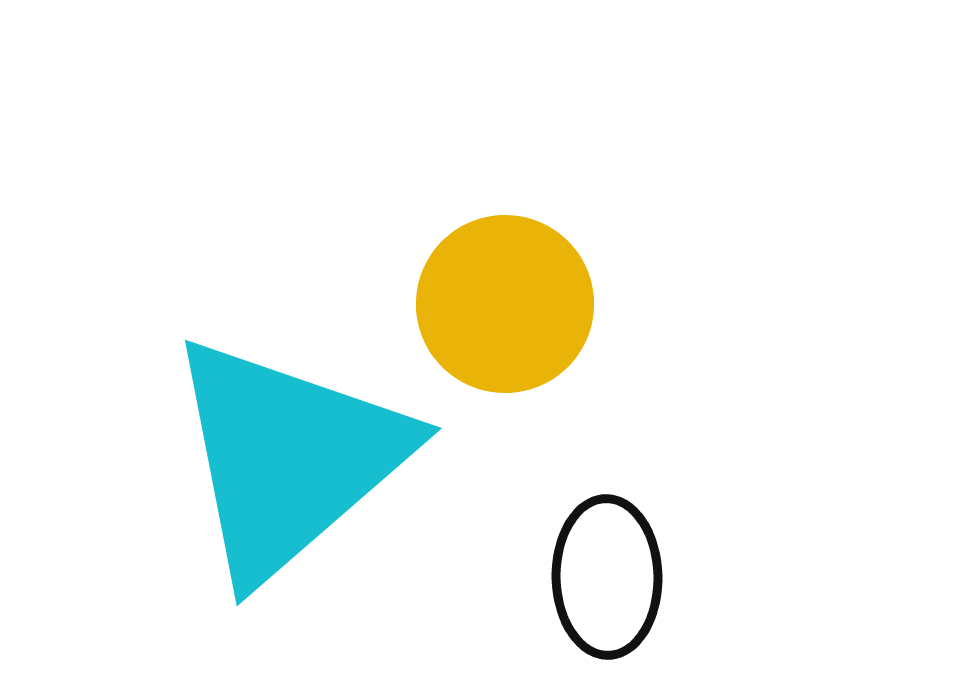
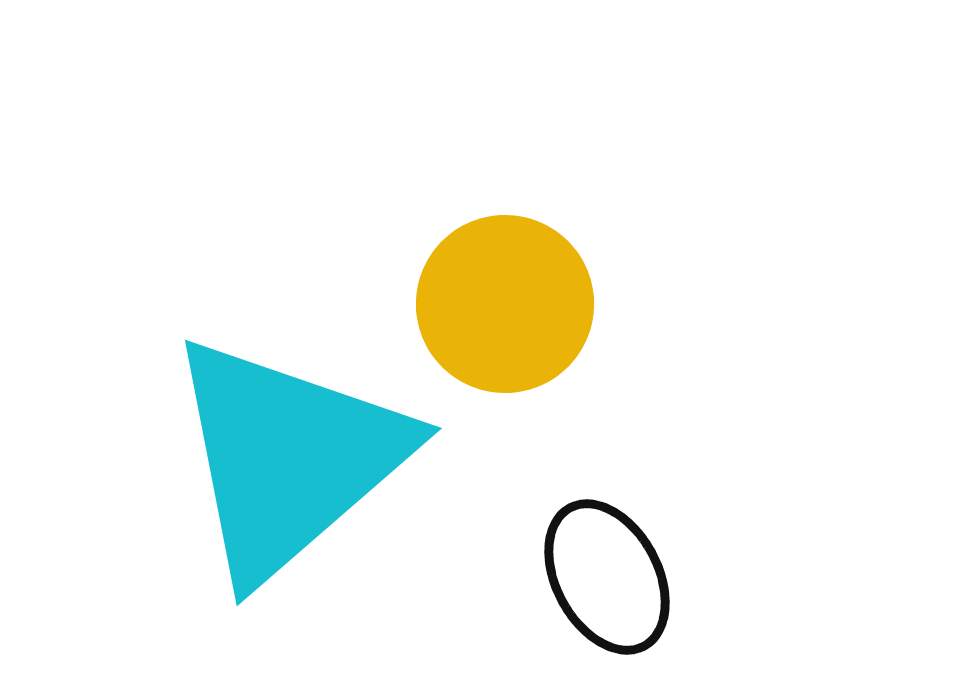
black ellipse: rotated 27 degrees counterclockwise
